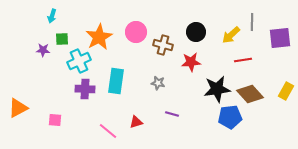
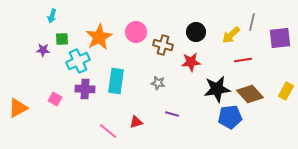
gray line: rotated 12 degrees clockwise
cyan cross: moved 1 px left
pink square: moved 21 px up; rotated 24 degrees clockwise
